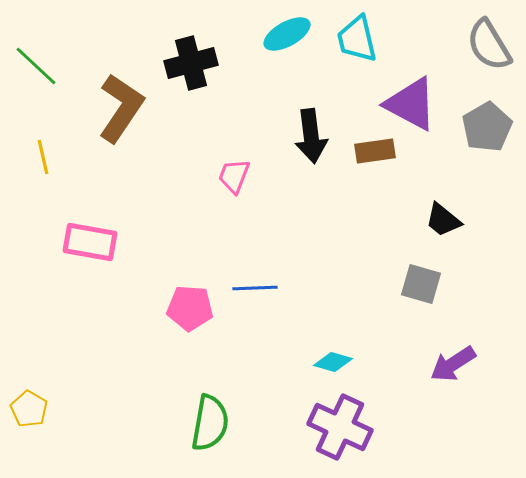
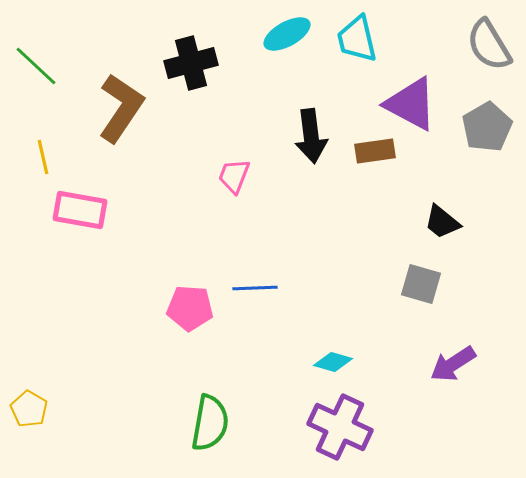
black trapezoid: moved 1 px left, 2 px down
pink rectangle: moved 10 px left, 32 px up
